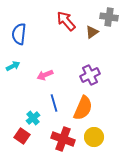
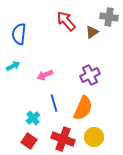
red square: moved 7 px right, 5 px down
